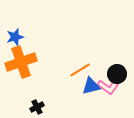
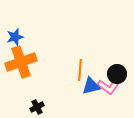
orange line: rotated 55 degrees counterclockwise
